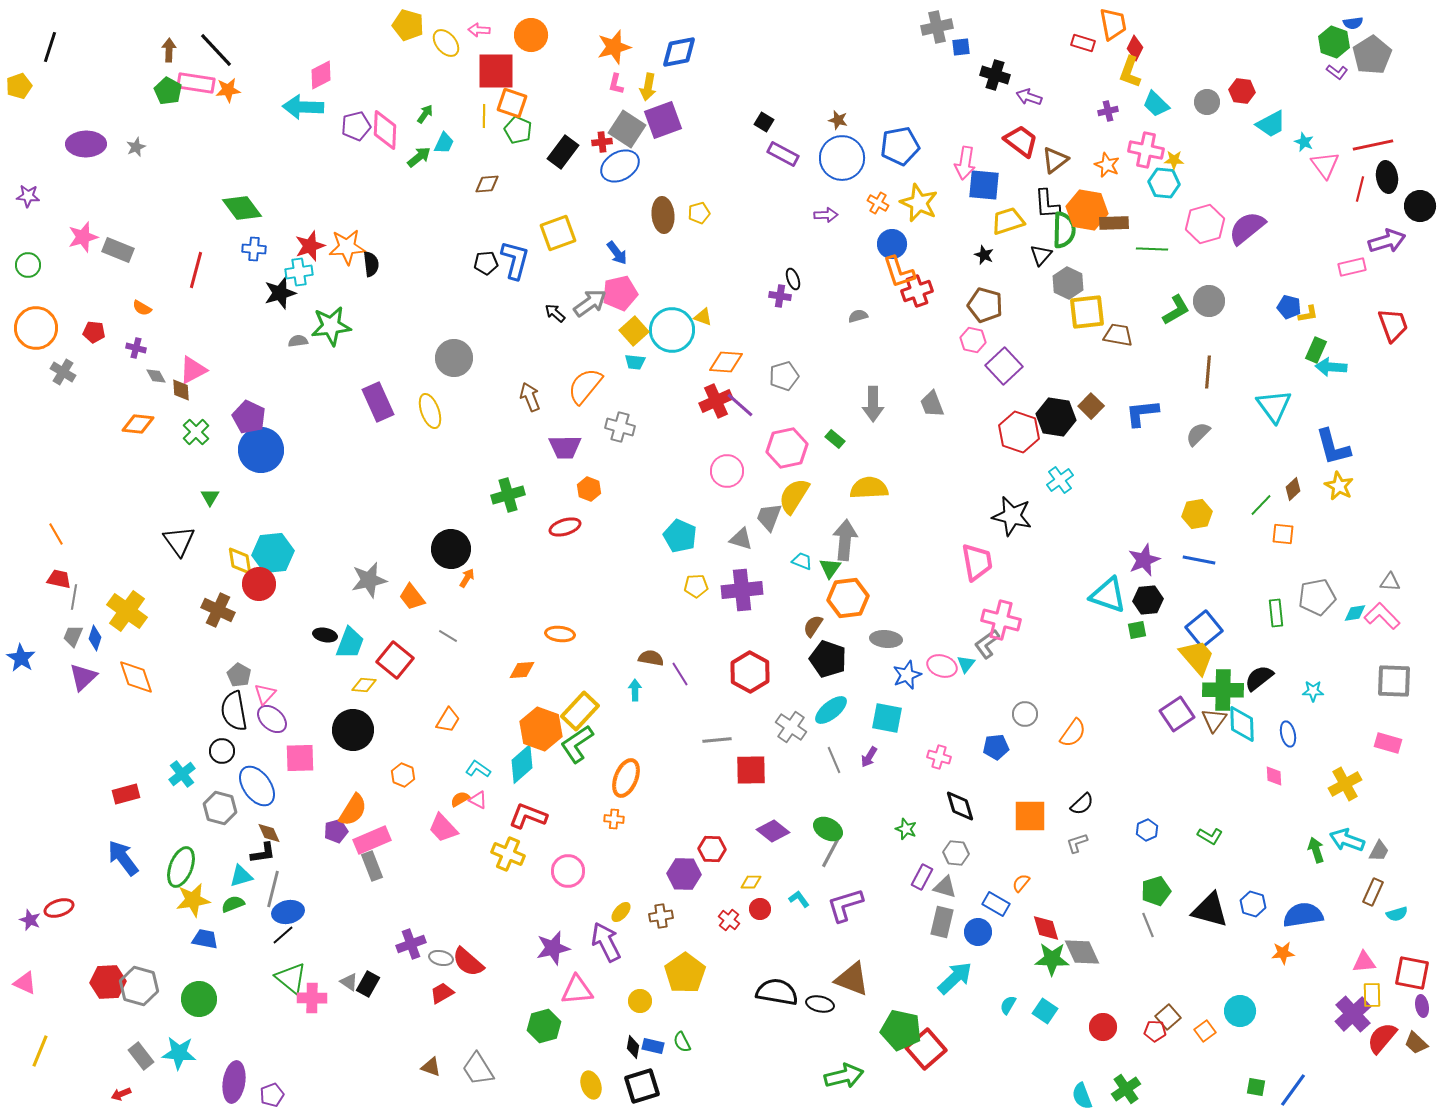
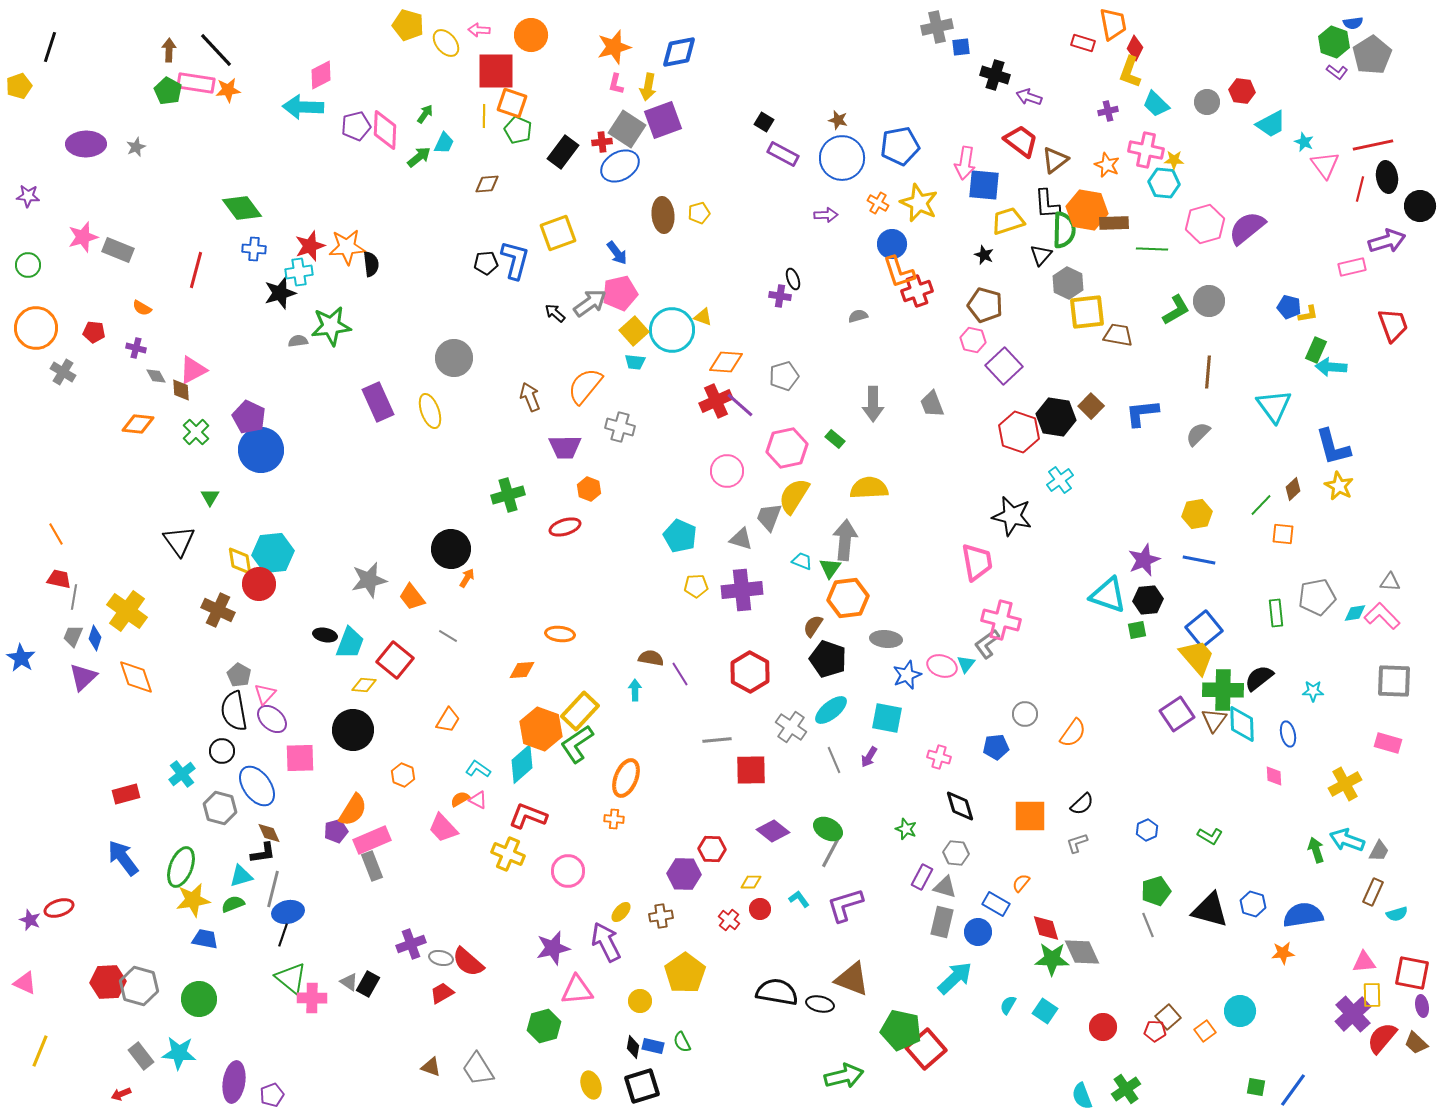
black line at (283, 935): rotated 30 degrees counterclockwise
